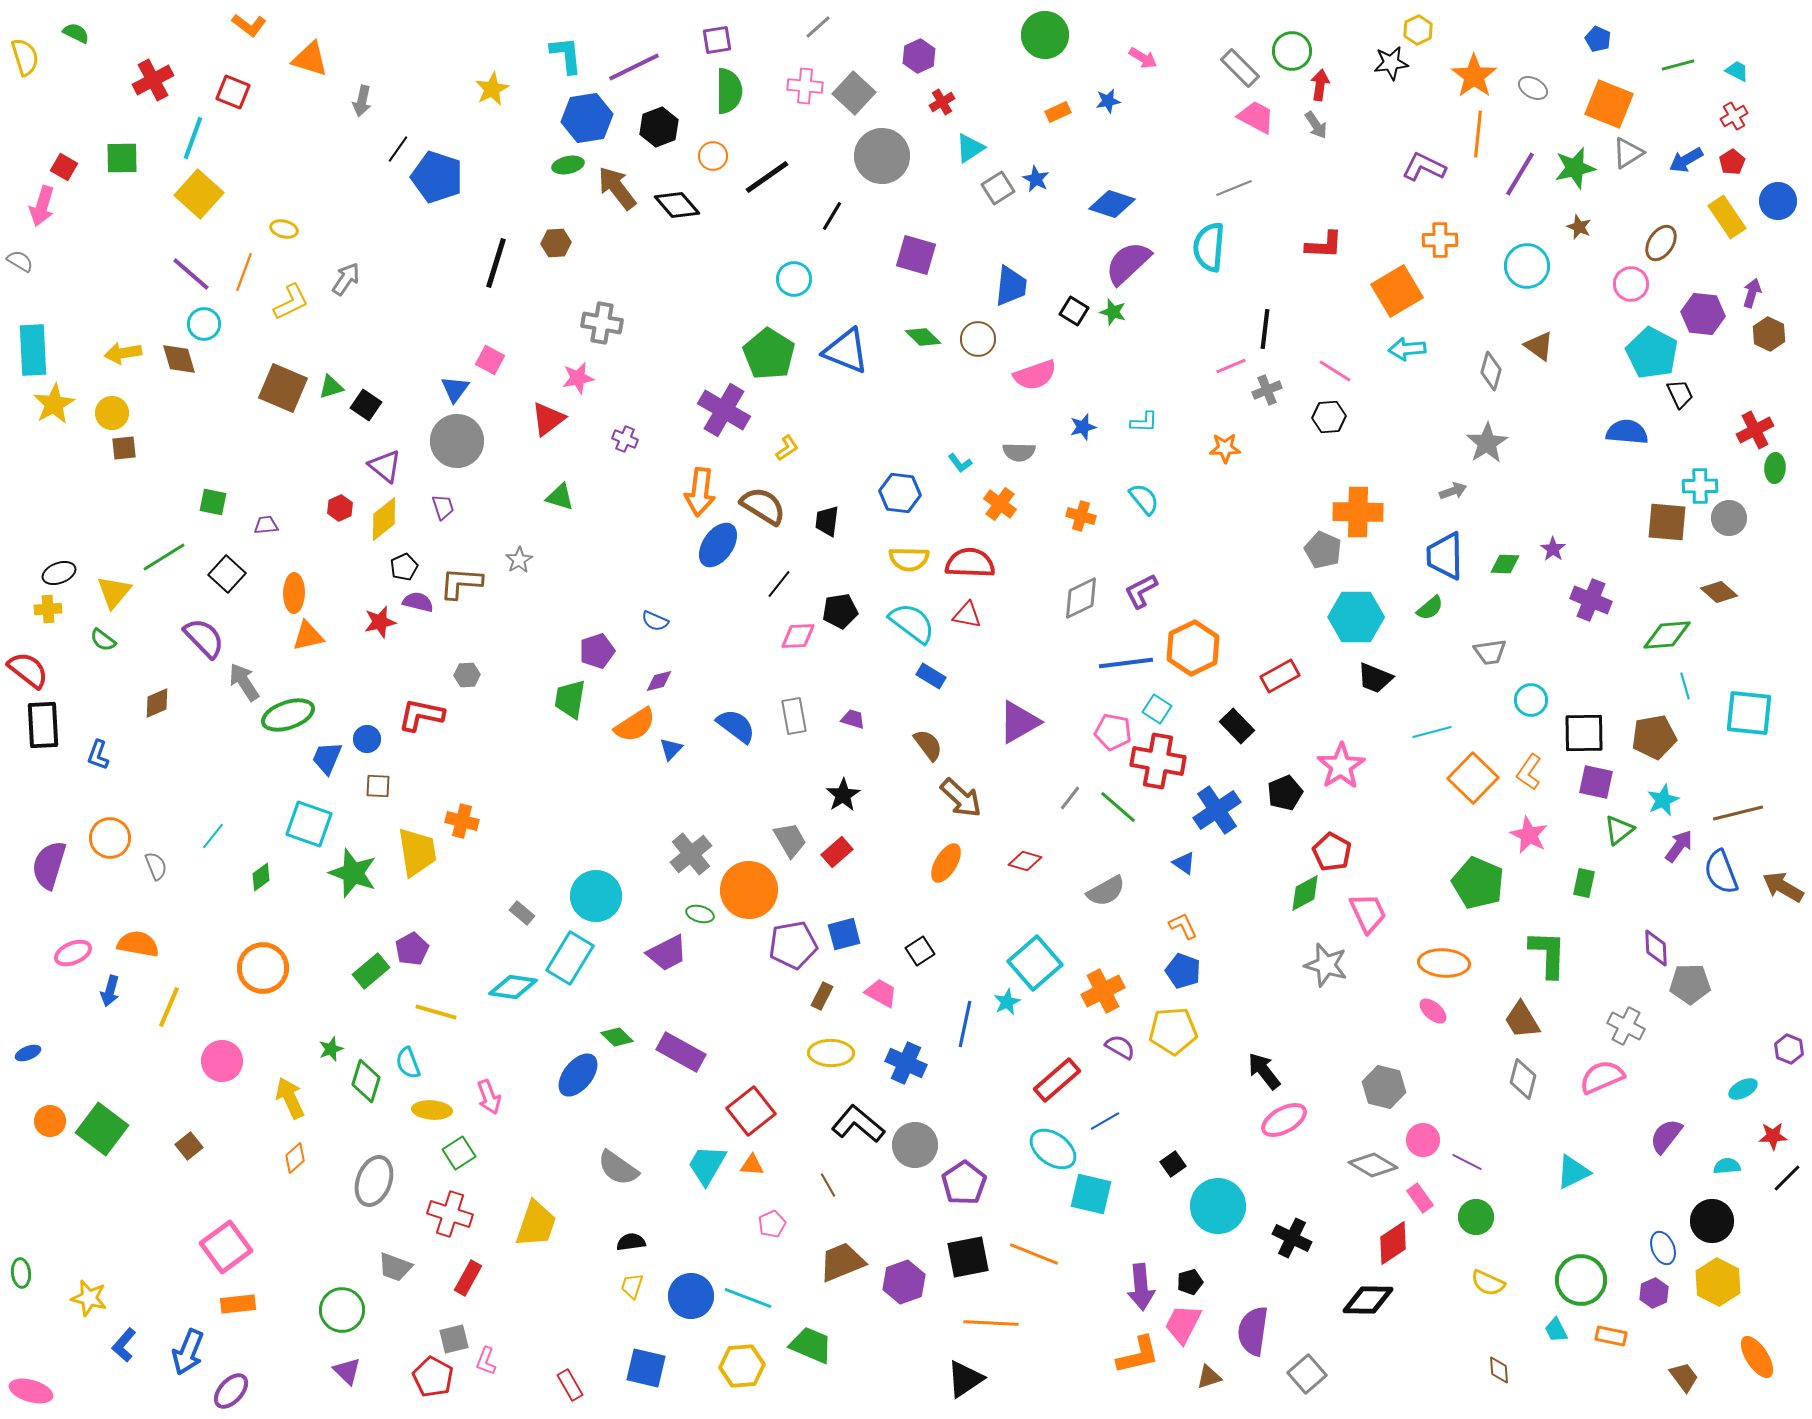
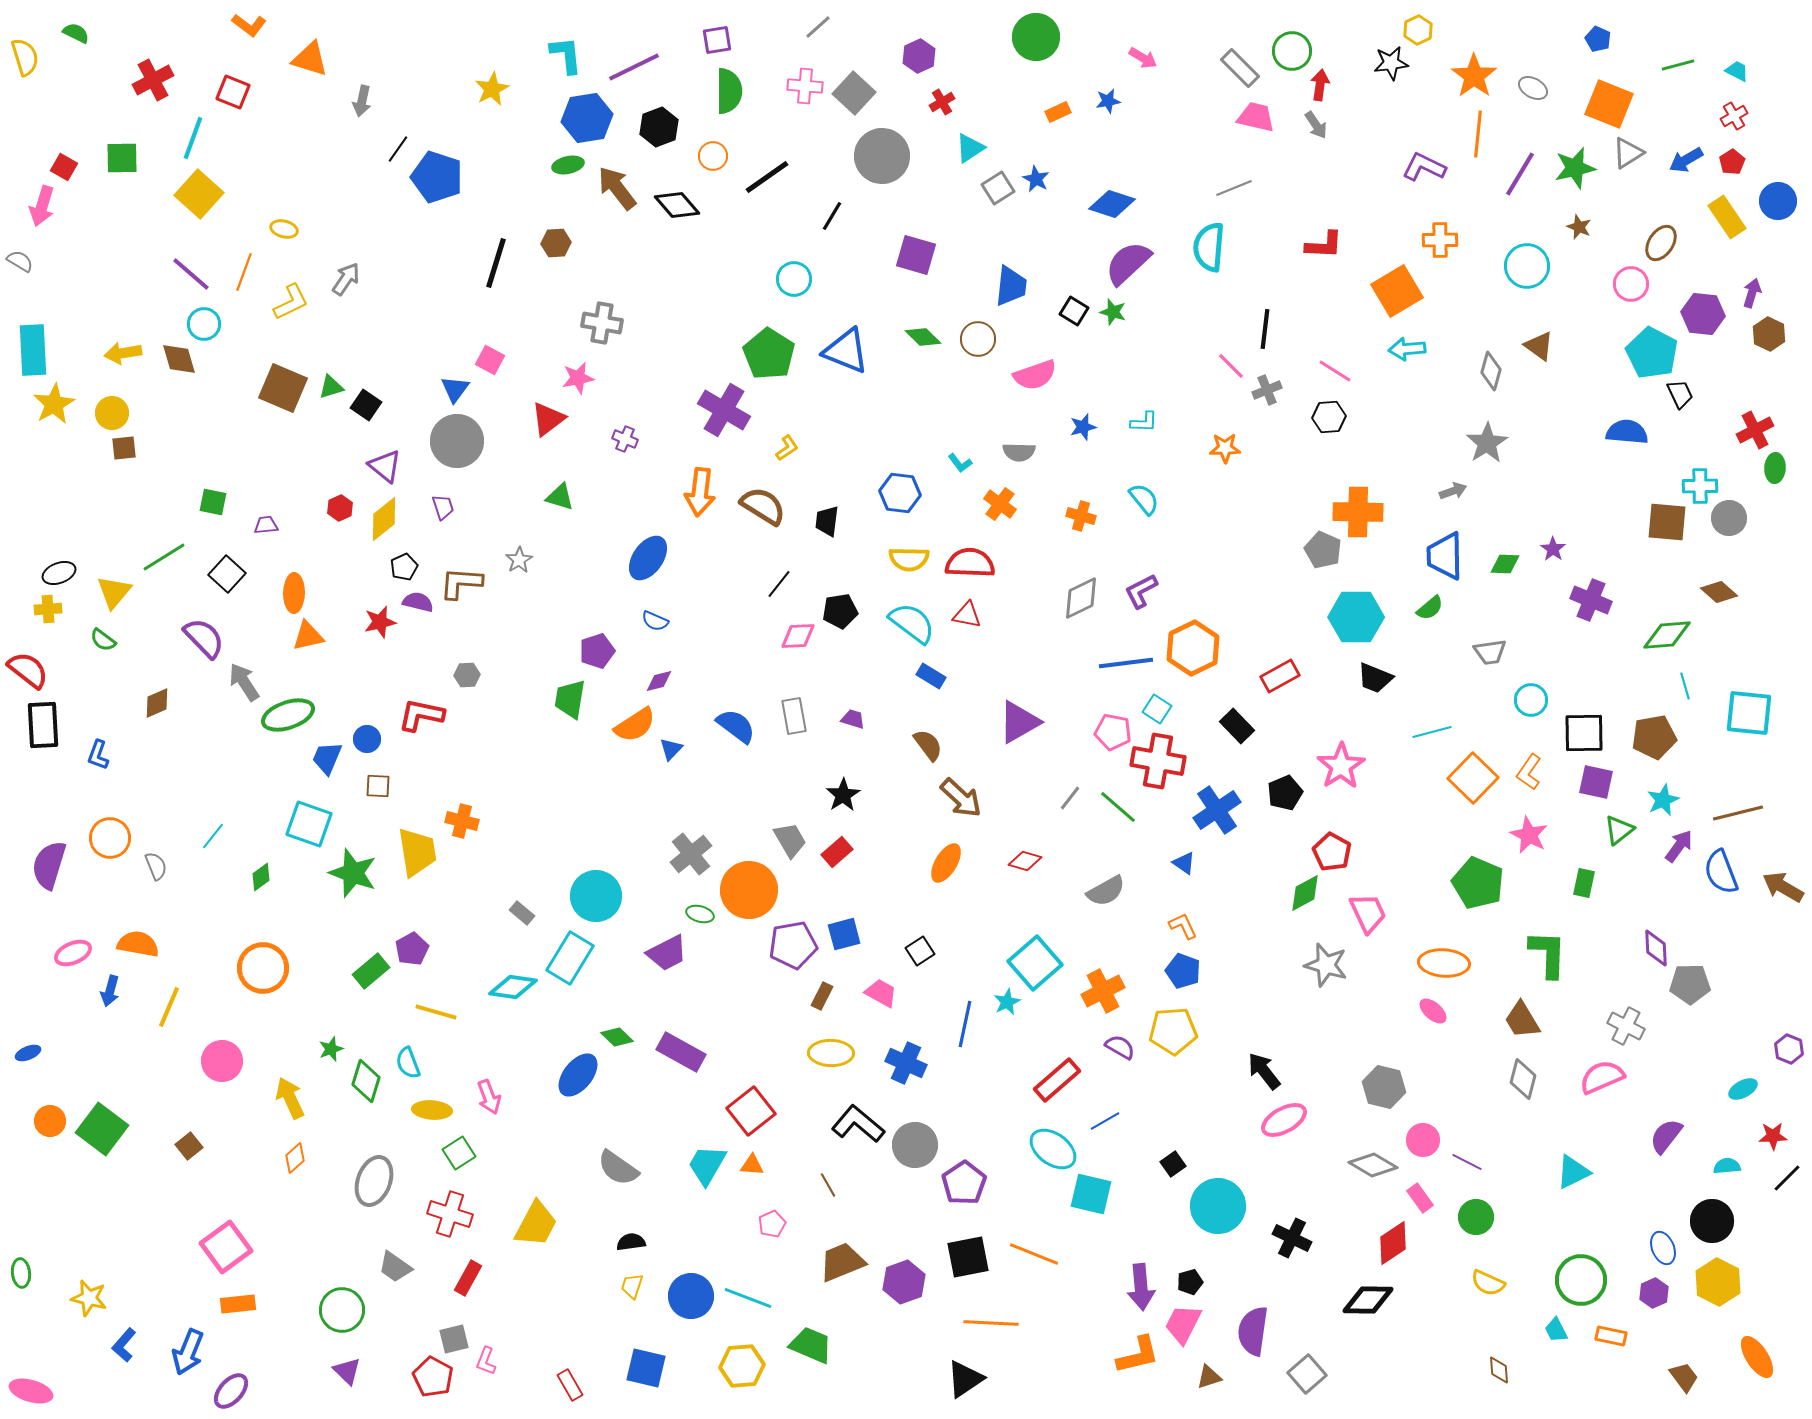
green circle at (1045, 35): moved 9 px left, 2 px down
pink trapezoid at (1256, 117): rotated 15 degrees counterclockwise
pink line at (1231, 366): rotated 68 degrees clockwise
blue ellipse at (718, 545): moved 70 px left, 13 px down
yellow trapezoid at (536, 1224): rotated 9 degrees clockwise
gray trapezoid at (395, 1267): rotated 15 degrees clockwise
